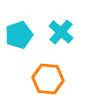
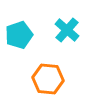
cyan cross: moved 6 px right, 2 px up
